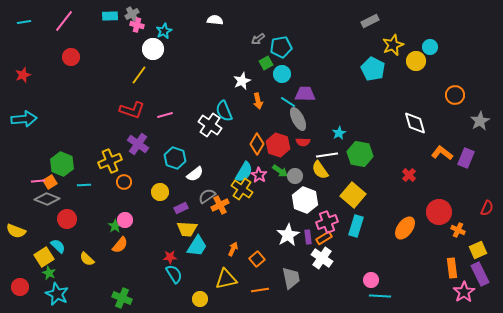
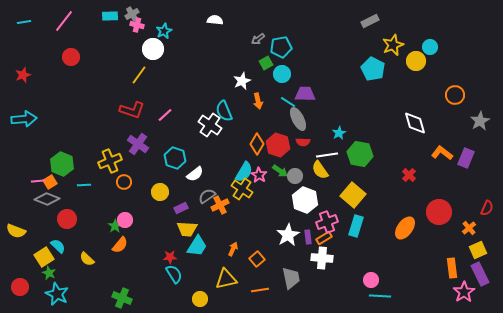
pink line at (165, 115): rotated 28 degrees counterclockwise
orange cross at (458, 230): moved 11 px right, 2 px up; rotated 24 degrees clockwise
white cross at (322, 258): rotated 30 degrees counterclockwise
